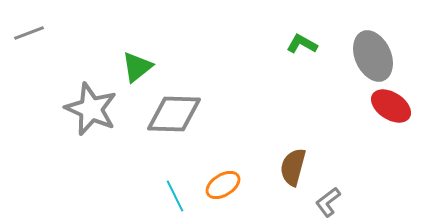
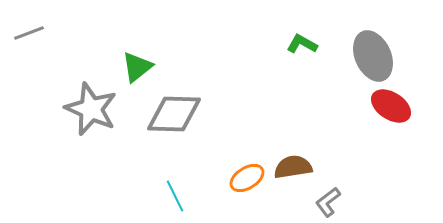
brown semicircle: rotated 66 degrees clockwise
orange ellipse: moved 24 px right, 7 px up
